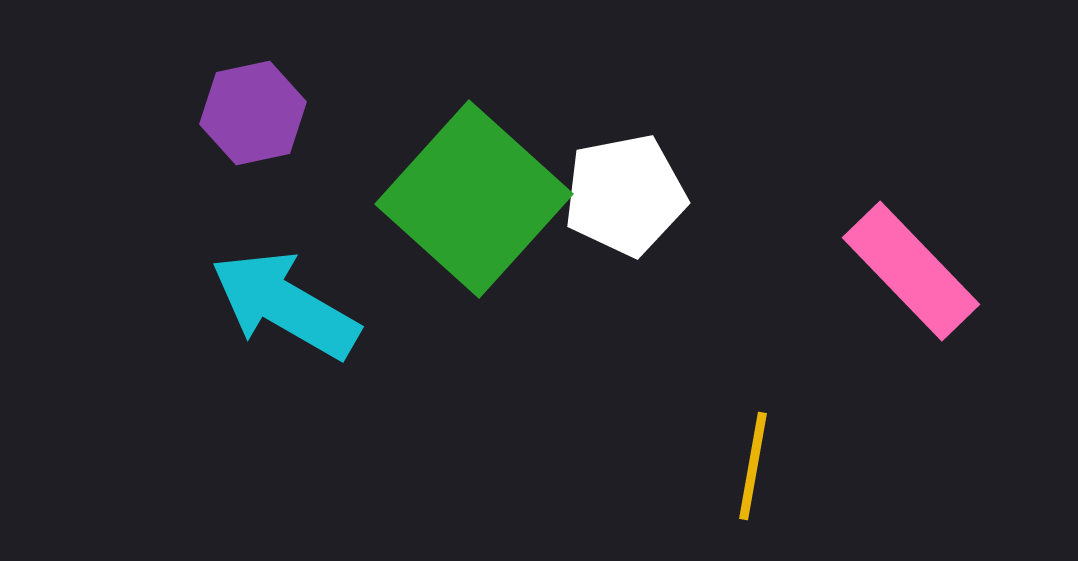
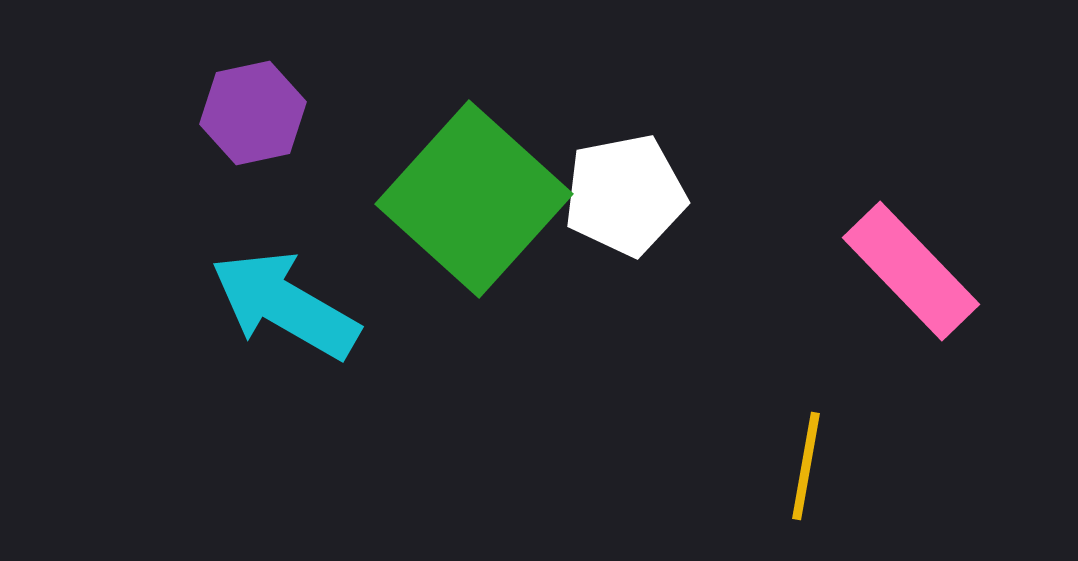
yellow line: moved 53 px right
